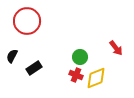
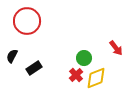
green circle: moved 4 px right, 1 px down
red cross: rotated 24 degrees clockwise
